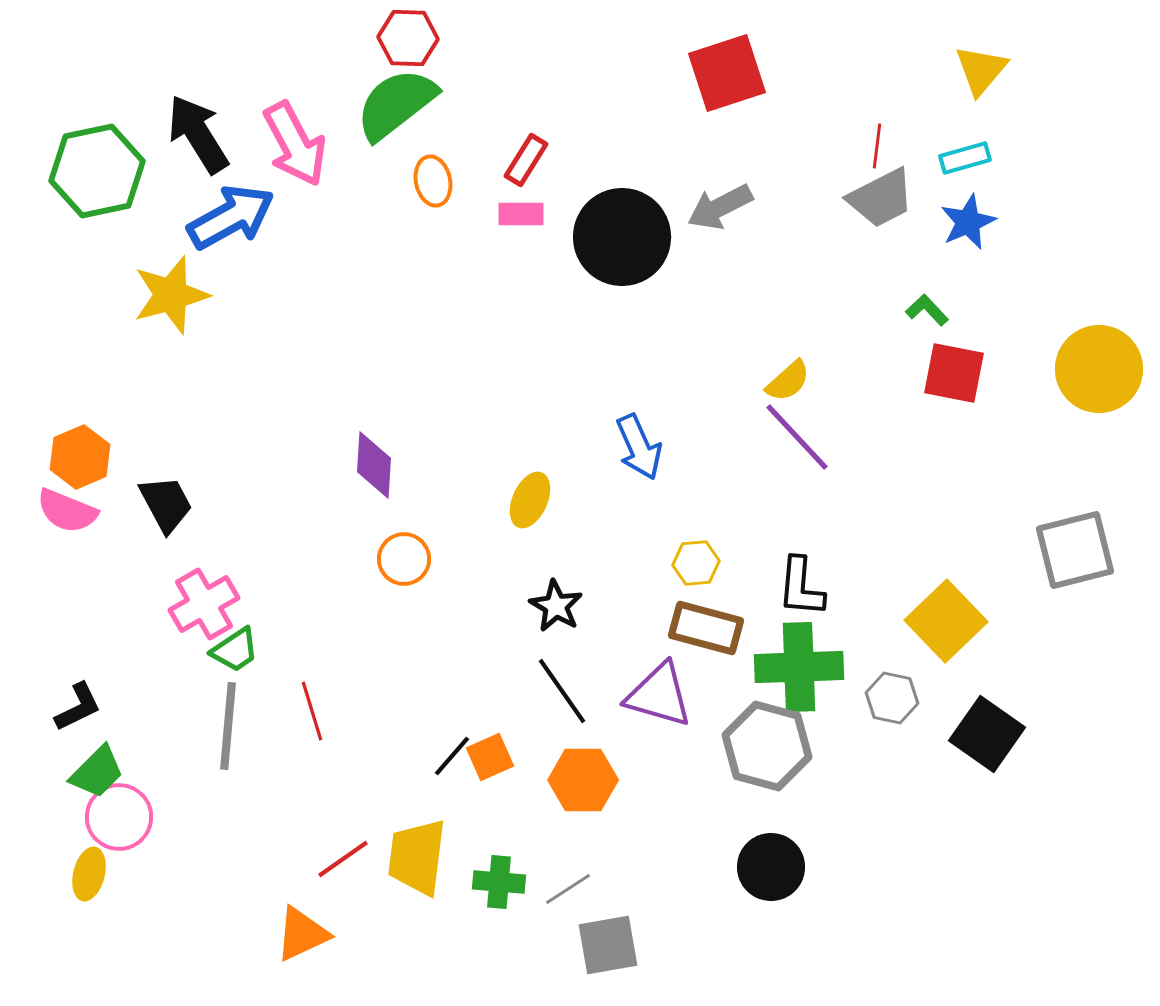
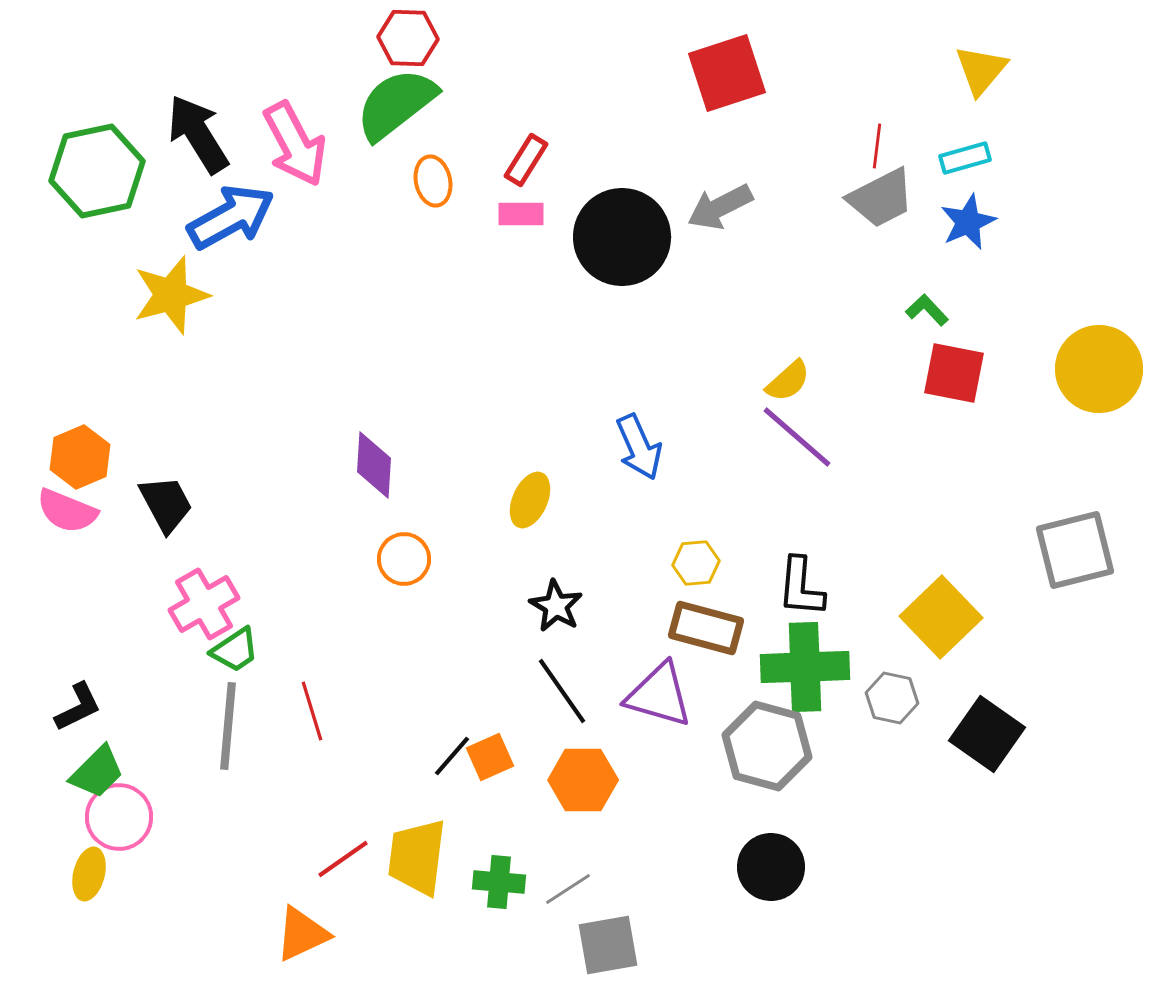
purple line at (797, 437): rotated 6 degrees counterclockwise
yellow square at (946, 621): moved 5 px left, 4 px up
green cross at (799, 667): moved 6 px right
